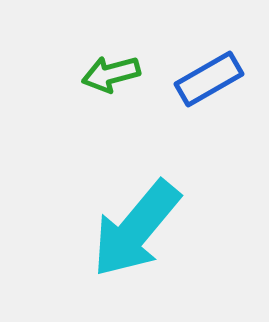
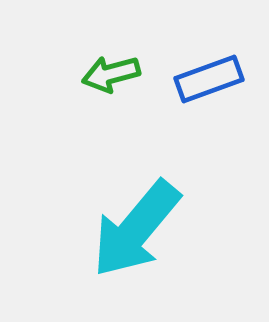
blue rectangle: rotated 10 degrees clockwise
